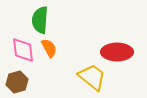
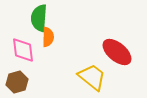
green semicircle: moved 1 px left, 2 px up
orange semicircle: moved 1 px left, 11 px up; rotated 30 degrees clockwise
red ellipse: rotated 40 degrees clockwise
